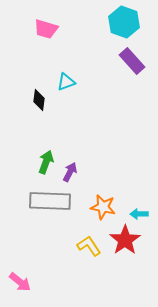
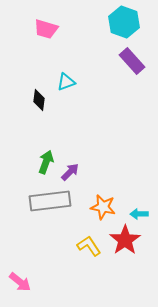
purple arrow: rotated 18 degrees clockwise
gray rectangle: rotated 9 degrees counterclockwise
